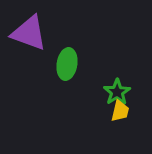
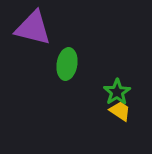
purple triangle: moved 4 px right, 5 px up; rotated 6 degrees counterclockwise
yellow trapezoid: rotated 70 degrees counterclockwise
